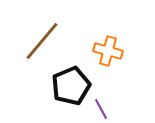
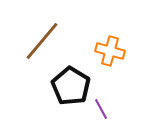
orange cross: moved 2 px right
black pentagon: rotated 18 degrees counterclockwise
